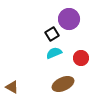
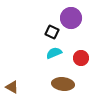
purple circle: moved 2 px right, 1 px up
black square: moved 2 px up; rotated 32 degrees counterclockwise
brown ellipse: rotated 30 degrees clockwise
